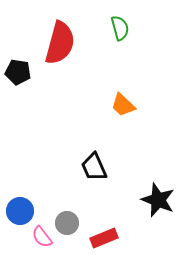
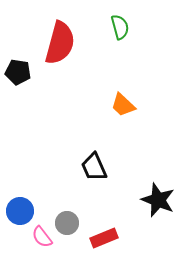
green semicircle: moved 1 px up
